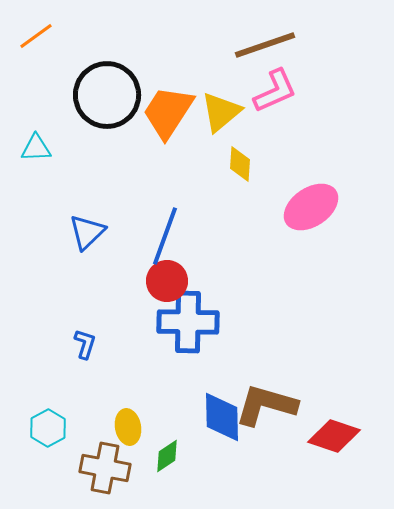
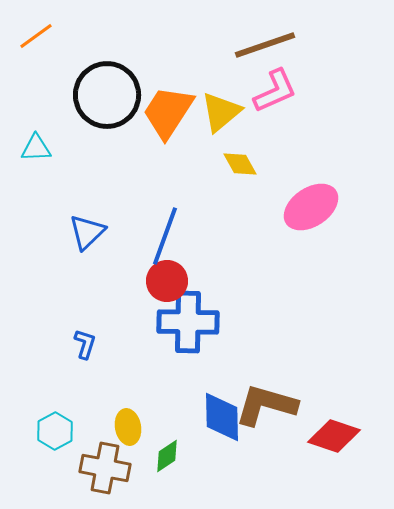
yellow diamond: rotated 33 degrees counterclockwise
cyan hexagon: moved 7 px right, 3 px down
